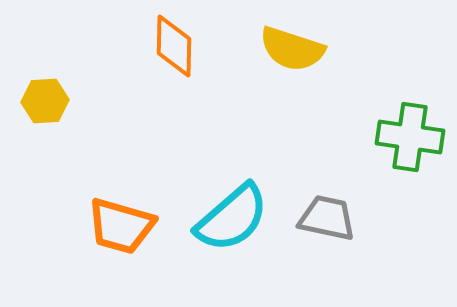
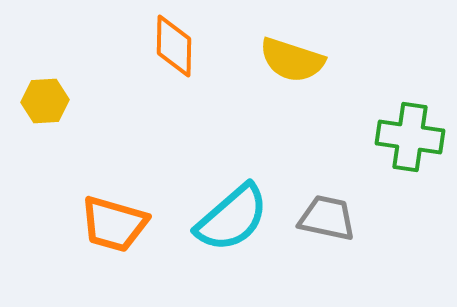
yellow semicircle: moved 11 px down
orange trapezoid: moved 7 px left, 2 px up
